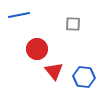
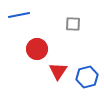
red triangle: moved 4 px right; rotated 12 degrees clockwise
blue hexagon: moved 3 px right; rotated 20 degrees counterclockwise
